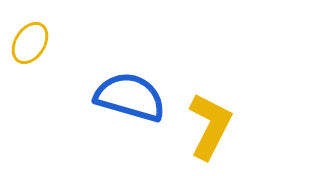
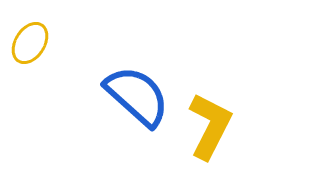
blue semicircle: moved 7 px right, 1 px up; rotated 26 degrees clockwise
